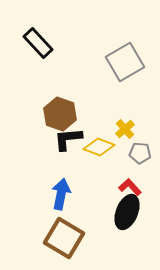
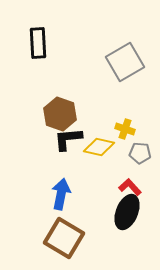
black rectangle: rotated 40 degrees clockwise
yellow cross: rotated 30 degrees counterclockwise
yellow diamond: rotated 8 degrees counterclockwise
